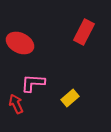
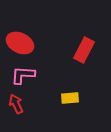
red rectangle: moved 18 px down
pink L-shape: moved 10 px left, 8 px up
yellow rectangle: rotated 36 degrees clockwise
